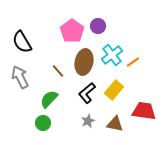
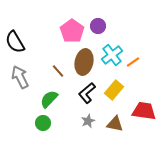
black semicircle: moved 7 px left
